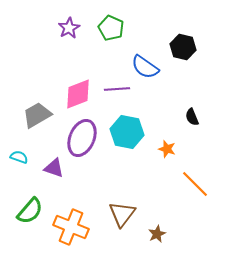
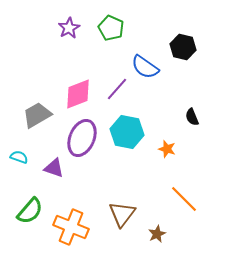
purple line: rotated 45 degrees counterclockwise
orange line: moved 11 px left, 15 px down
